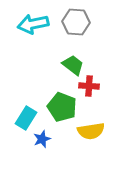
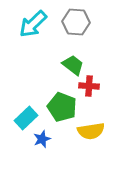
cyan arrow: rotated 32 degrees counterclockwise
cyan rectangle: rotated 15 degrees clockwise
